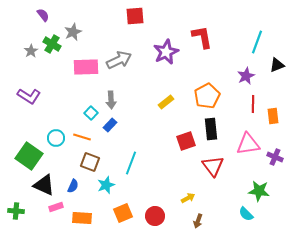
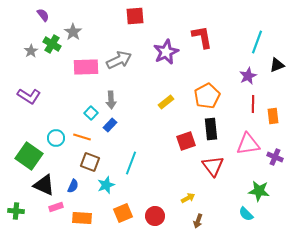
gray star at (73, 32): rotated 12 degrees counterclockwise
purple star at (246, 76): moved 2 px right
